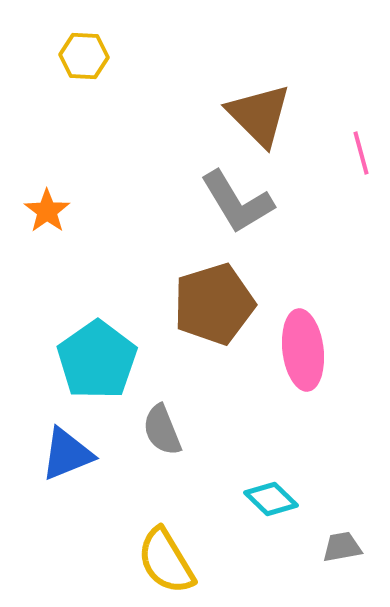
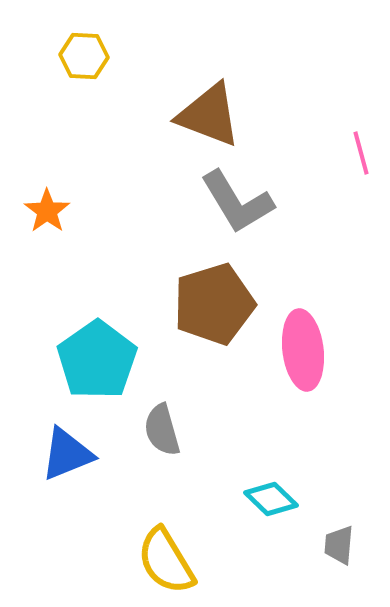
brown triangle: moved 50 px left; rotated 24 degrees counterclockwise
gray semicircle: rotated 6 degrees clockwise
gray trapezoid: moved 3 px left, 2 px up; rotated 75 degrees counterclockwise
